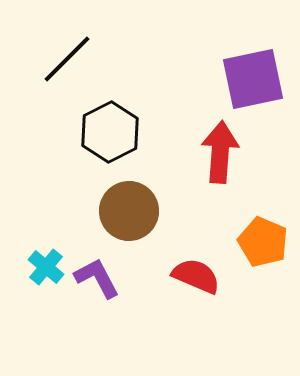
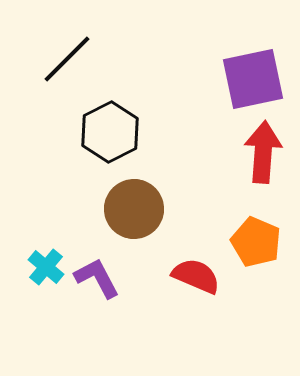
red arrow: moved 43 px right
brown circle: moved 5 px right, 2 px up
orange pentagon: moved 7 px left
